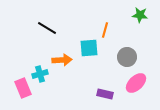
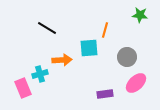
purple rectangle: rotated 21 degrees counterclockwise
